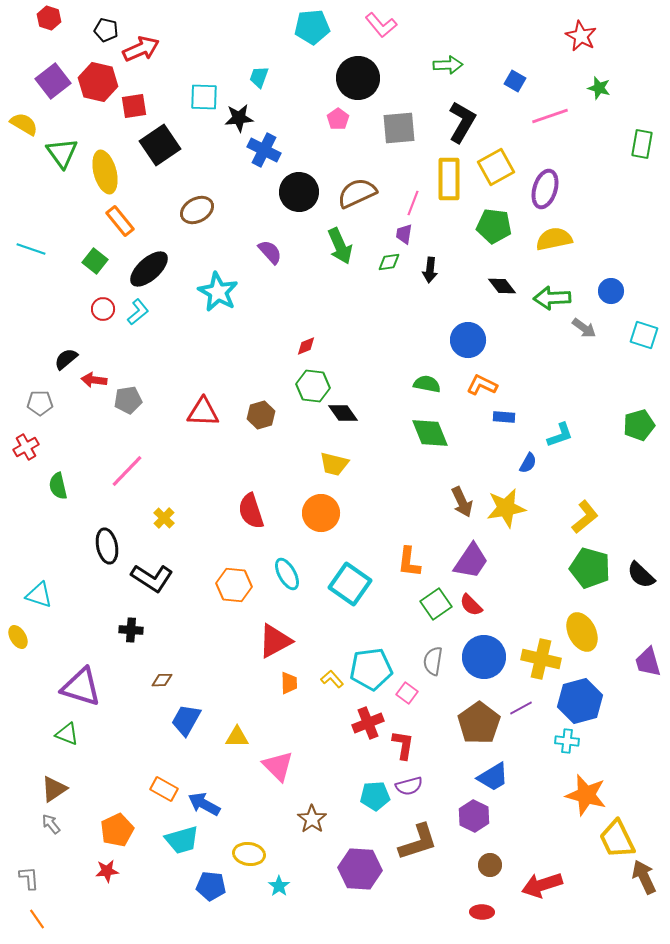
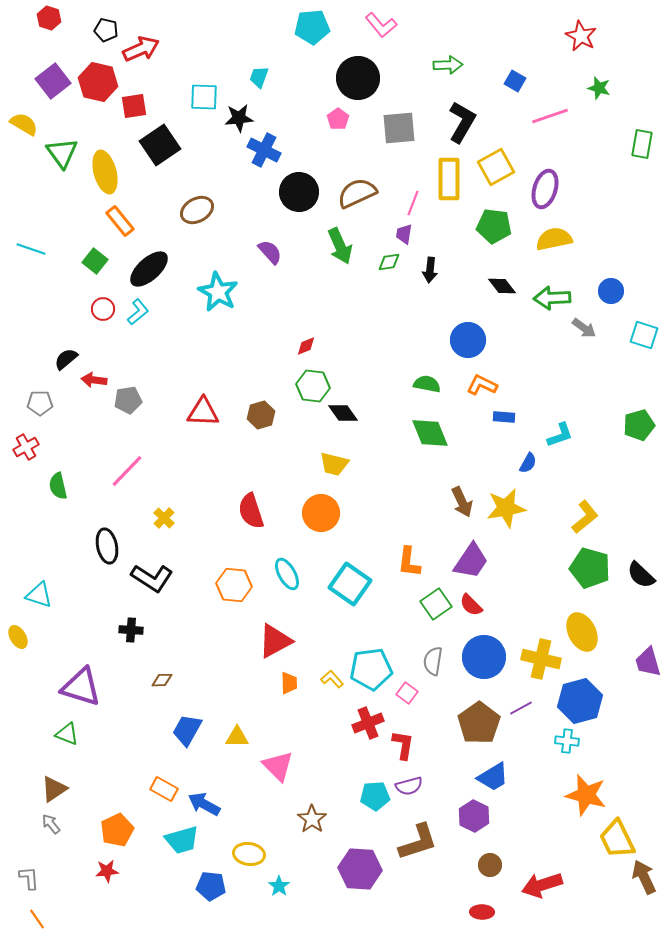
blue trapezoid at (186, 720): moved 1 px right, 10 px down
